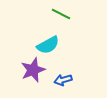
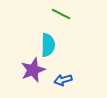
cyan semicircle: rotated 60 degrees counterclockwise
